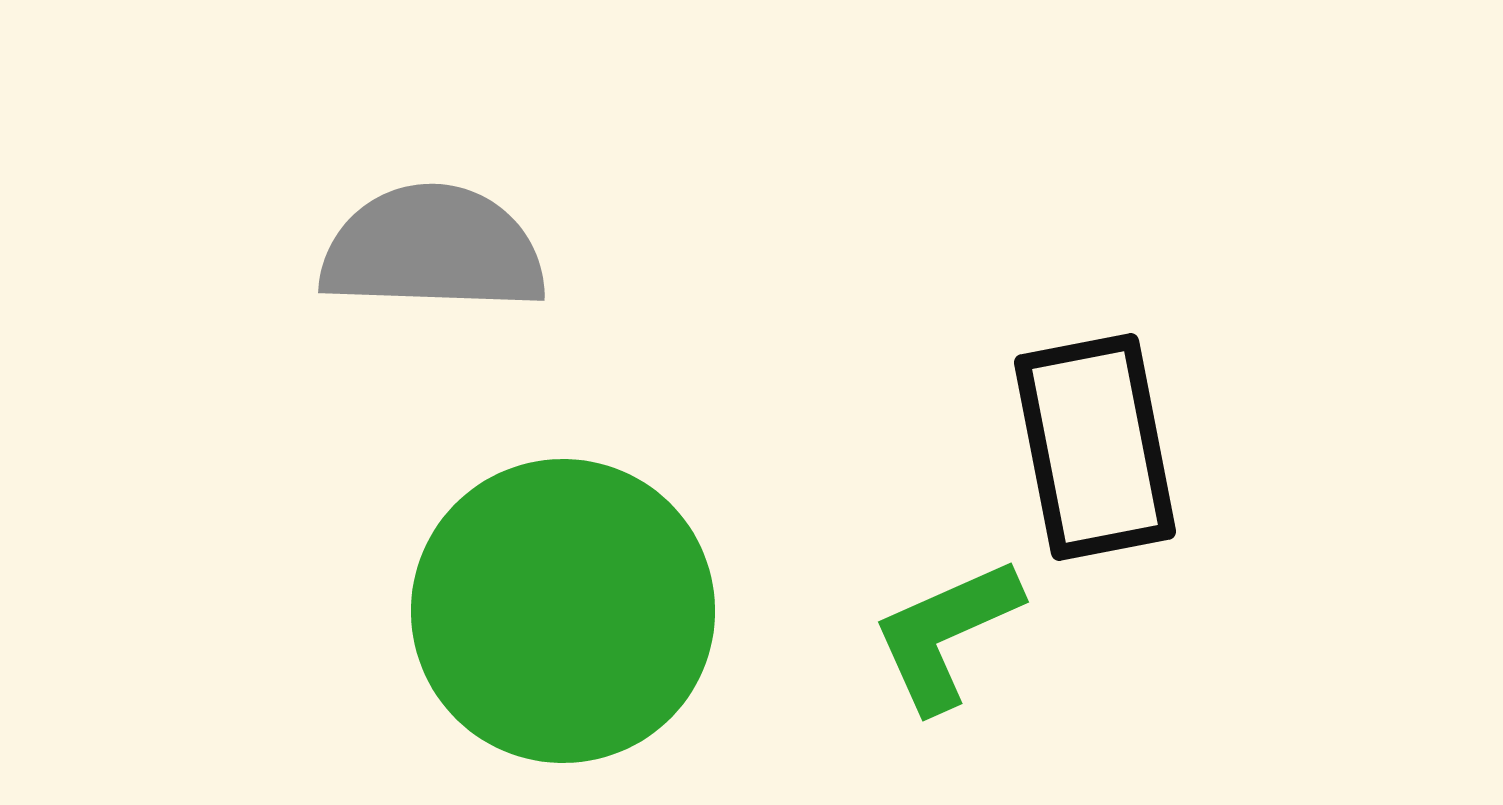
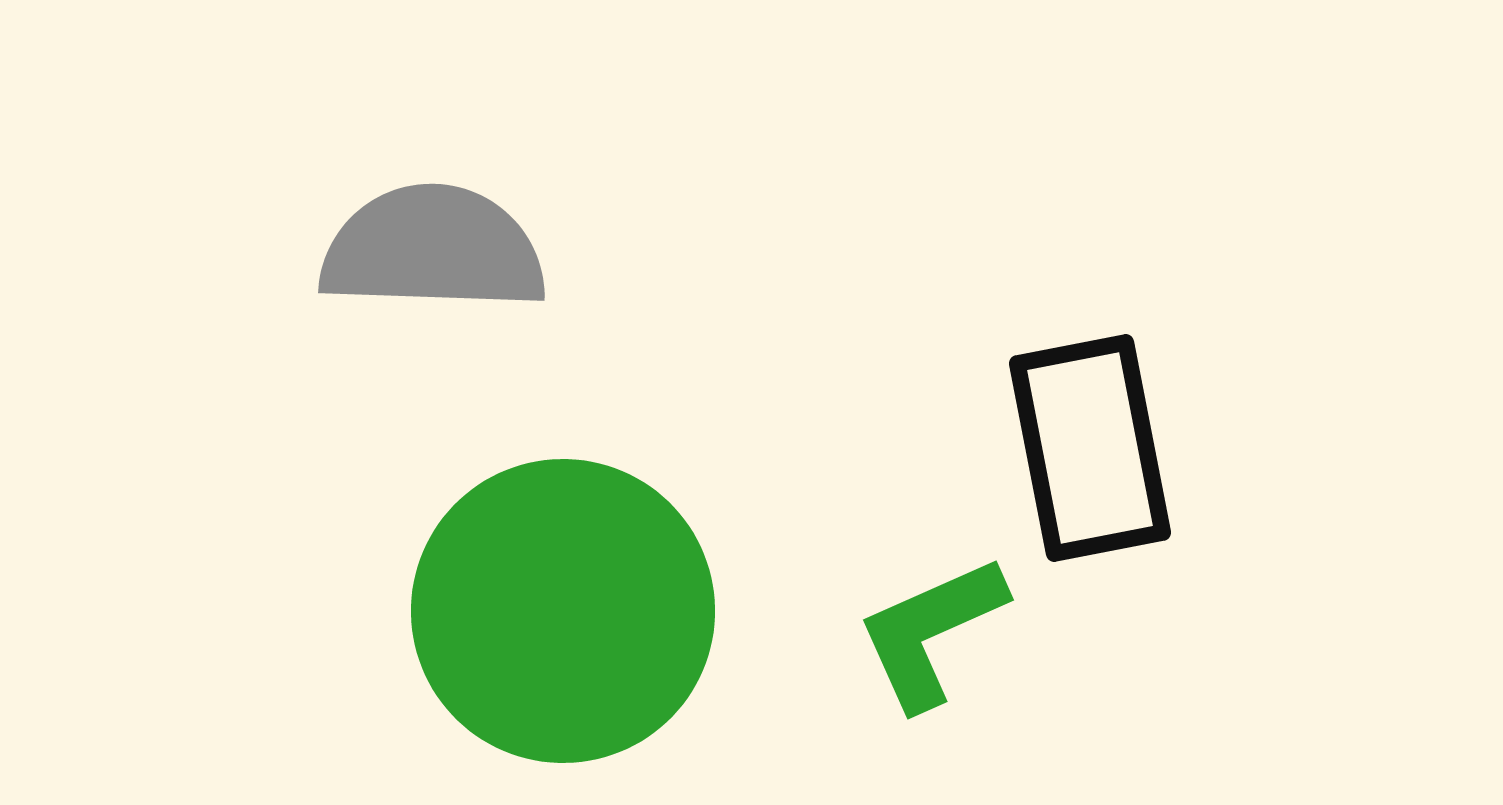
black rectangle: moved 5 px left, 1 px down
green L-shape: moved 15 px left, 2 px up
